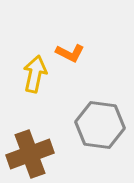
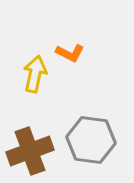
gray hexagon: moved 9 px left, 15 px down
brown cross: moved 3 px up
